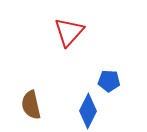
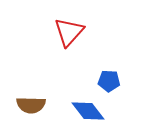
brown semicircle: rotated 76 degrees counterclockwise
blue diamond: rotated 64 degrees counterclockwise
